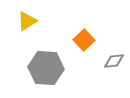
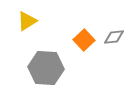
gray diamond: moved 24 px up
